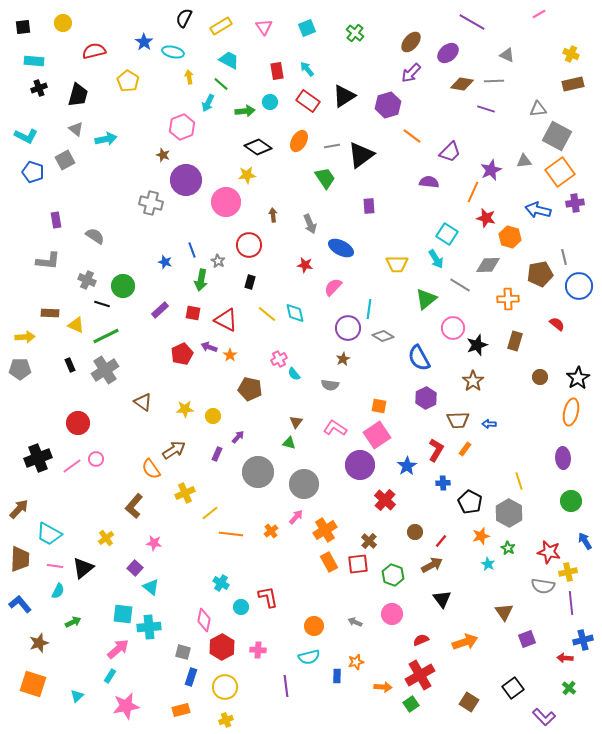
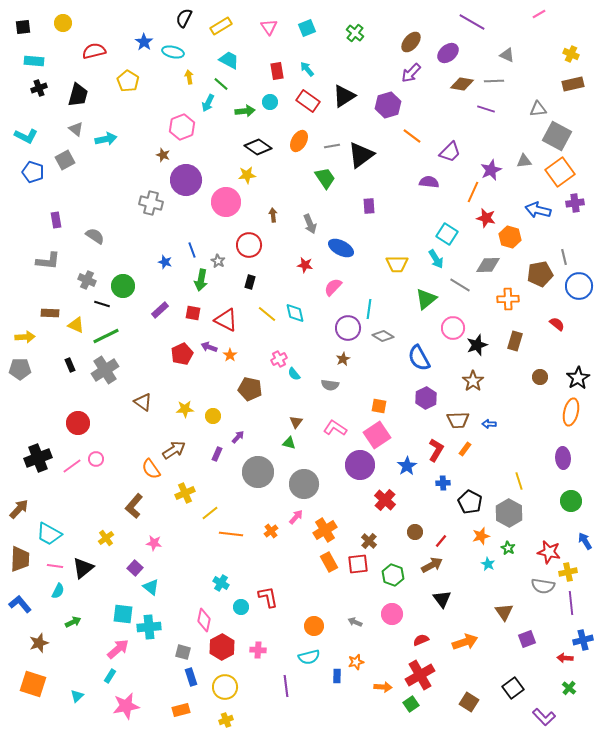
pink triangle at (264, 27): moved 5 px right
blue rectangle at (191, 677): rotated 36 degrees counterclockwise
